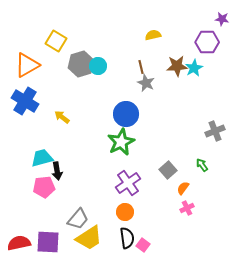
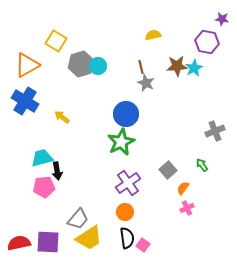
purple hexagon: rotated 10 degrees clockwise
